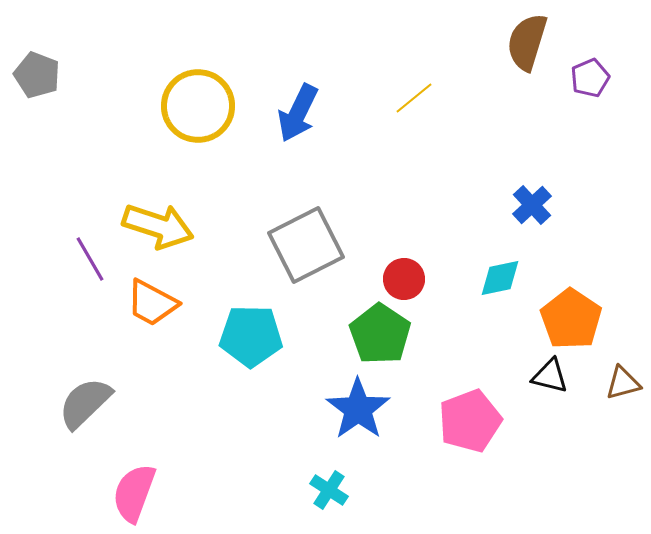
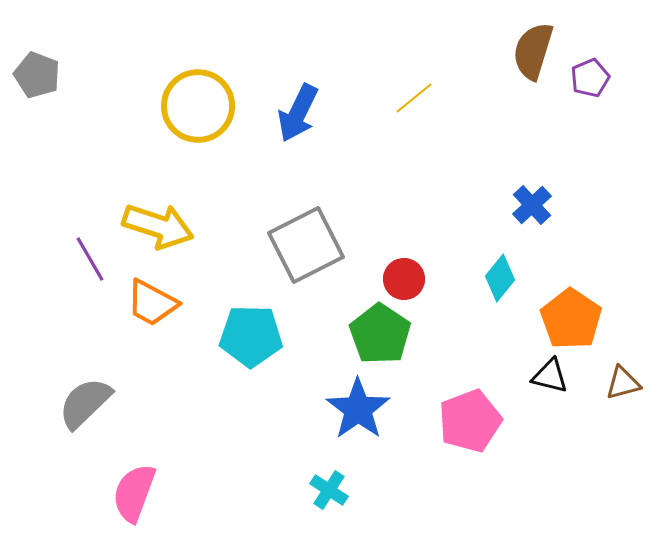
brown semicircle: moved 6 px right, 9 px down
cyan diamond: rotated 39 degrees counterclockwise
